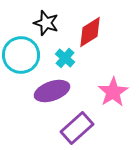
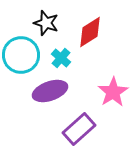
cyan cross: moved 4 px left
purple ellipse: moved 2 px left
purple rectangle: moved 2 px right, 1 px down
